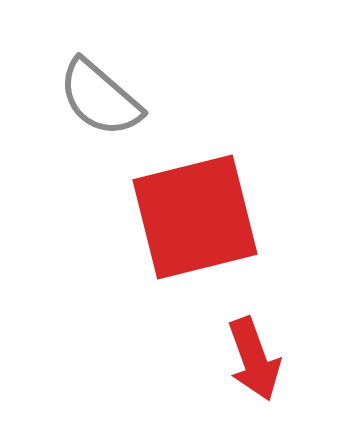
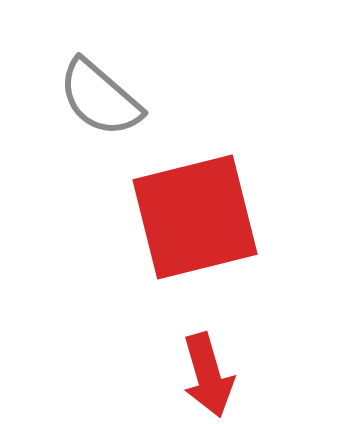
red arrow: moved 46 px left, 16 px down; rotated 4 degrees clockwise
